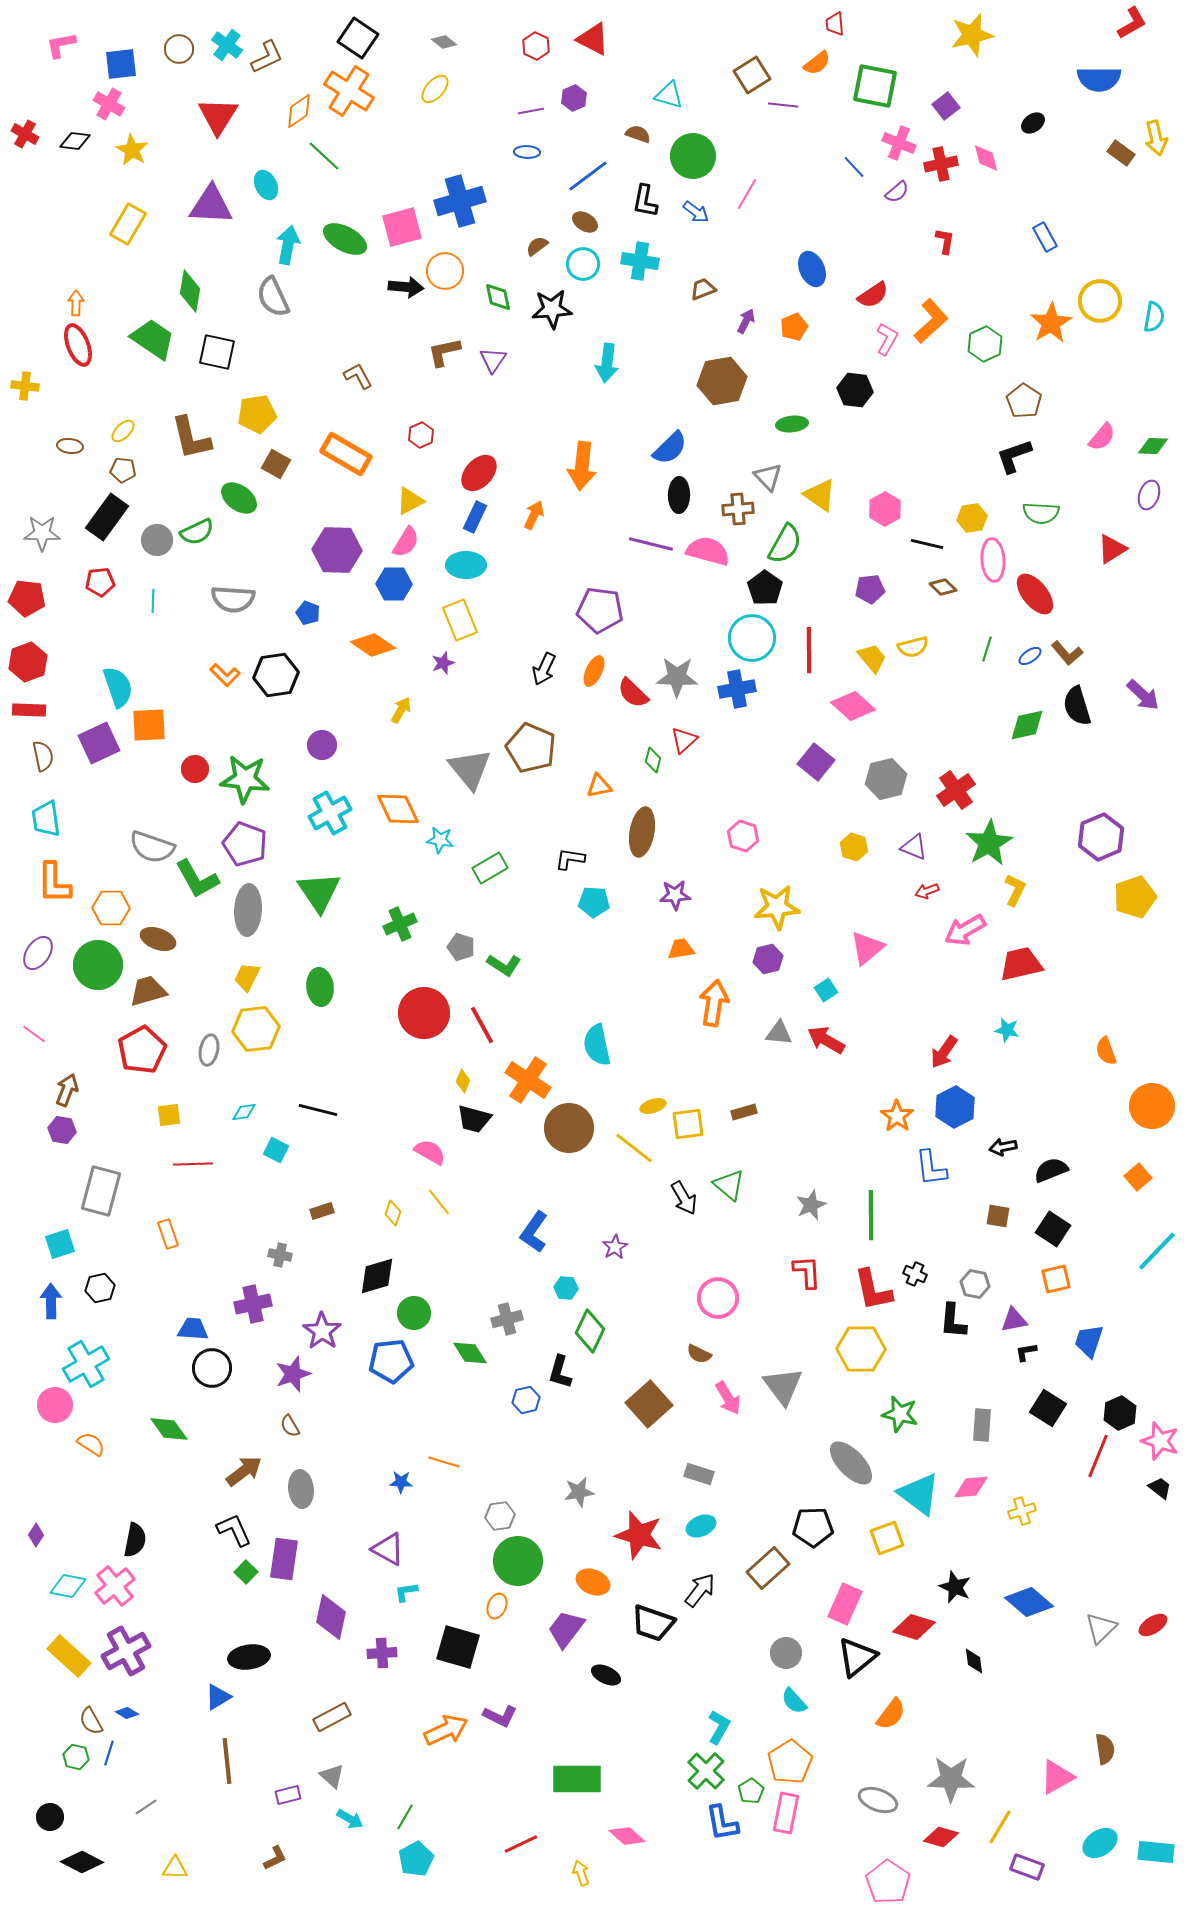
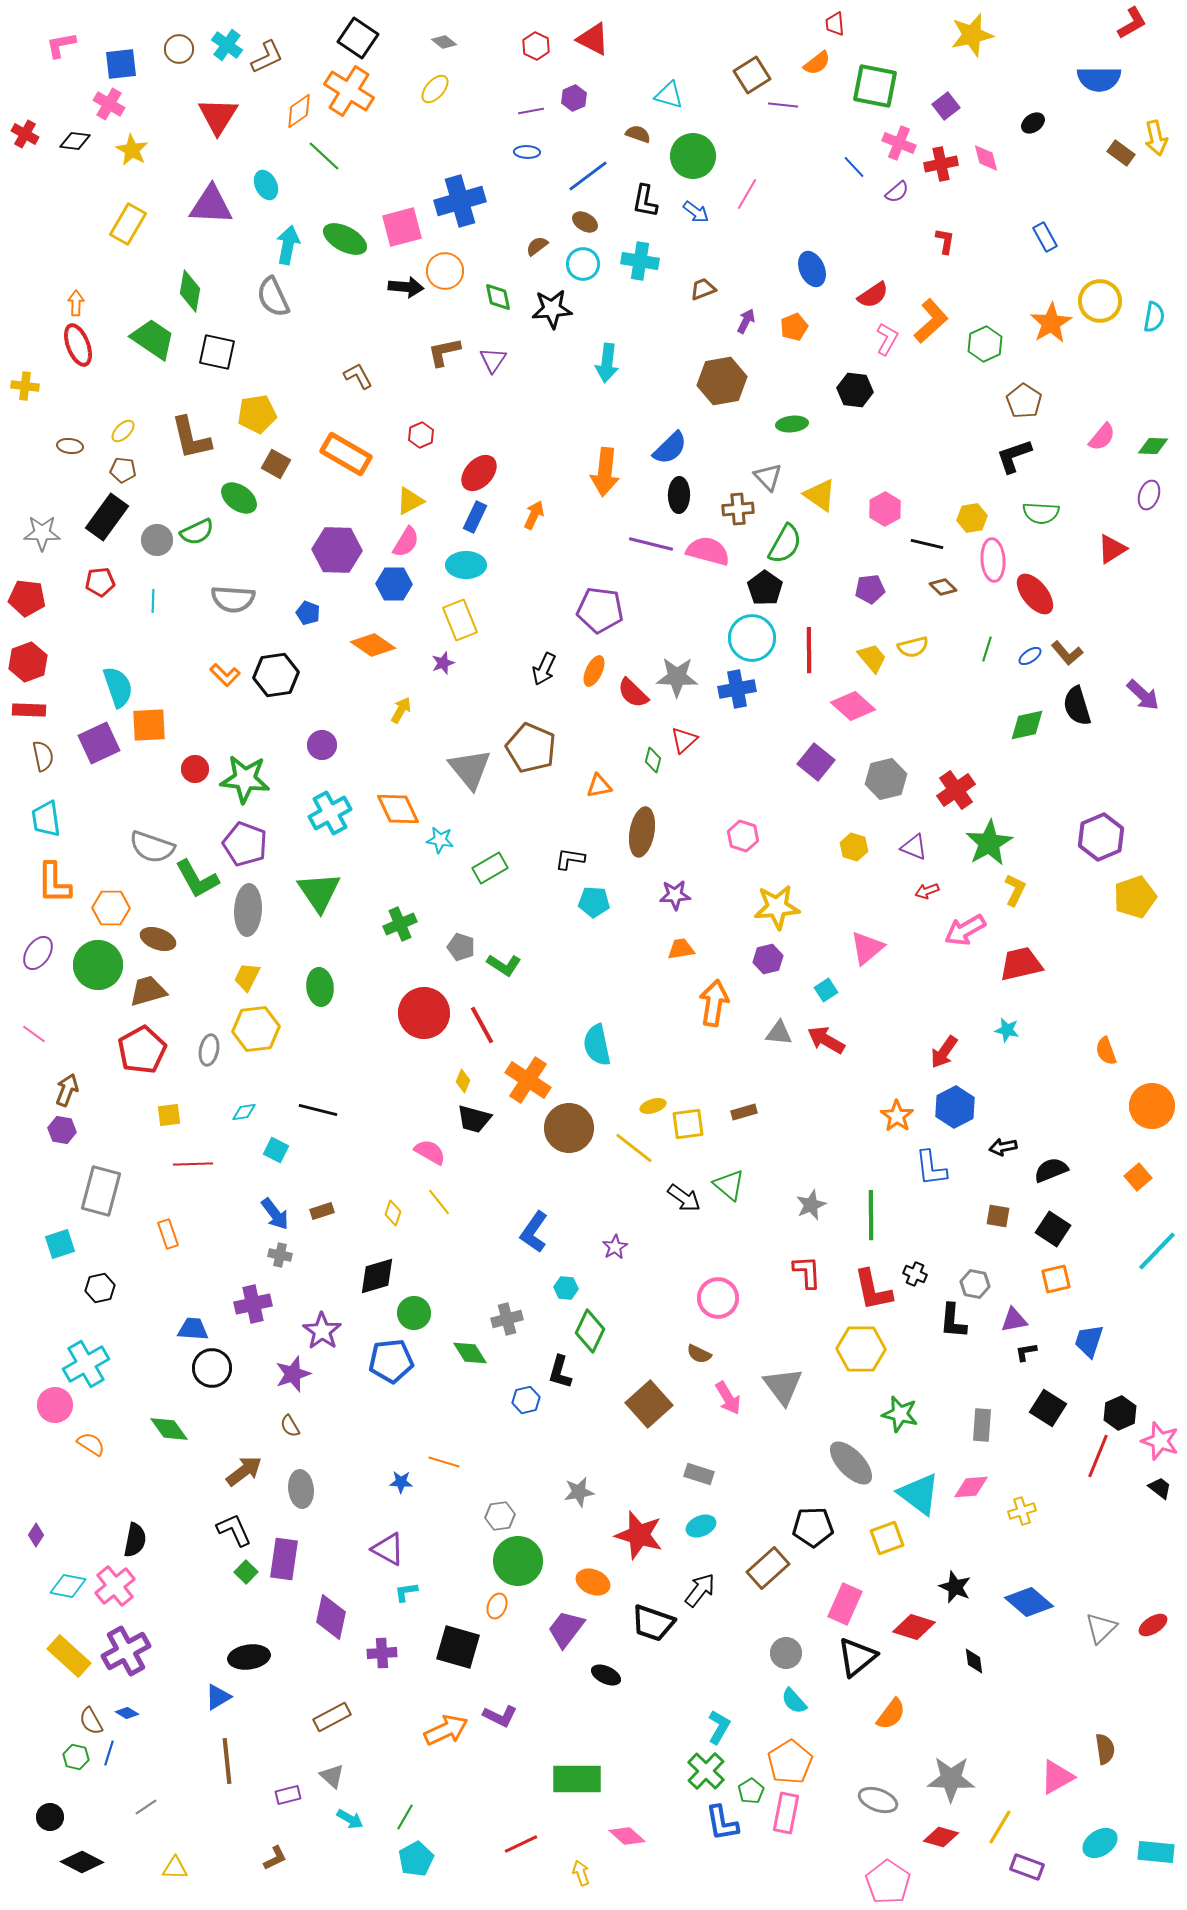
orange arrow at (582, 466): moved 23 px right, 6 px down
black arrow at (684, 1198): rotated 24 degrees counterclockwise
blue arrow at (51, 1301): moved 224 px right, 87 px up; rotated 144 degrees clockwise
